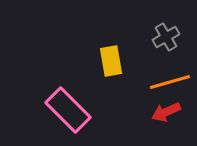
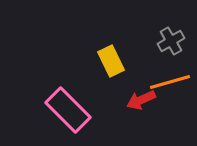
gray cross: moved 5 px right, 4 px down
yellow rectangle: rotated 16 degrees counterclockwise
red arrow: moved 25 px left, 12 px up
